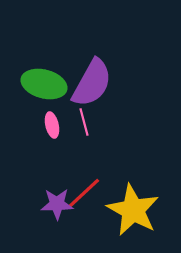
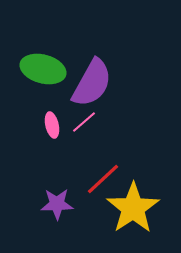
green ellipse: moved 1 px left, 15 px up
pink line: rotated 64 degrees clockwise
red line: moved 19 px right, 14 px up
yellow star: moved 2 px up; rotated 10 degrees clockwise
